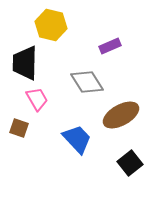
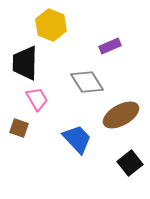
yellow hexagon: rotated 8 degrees clockwise
